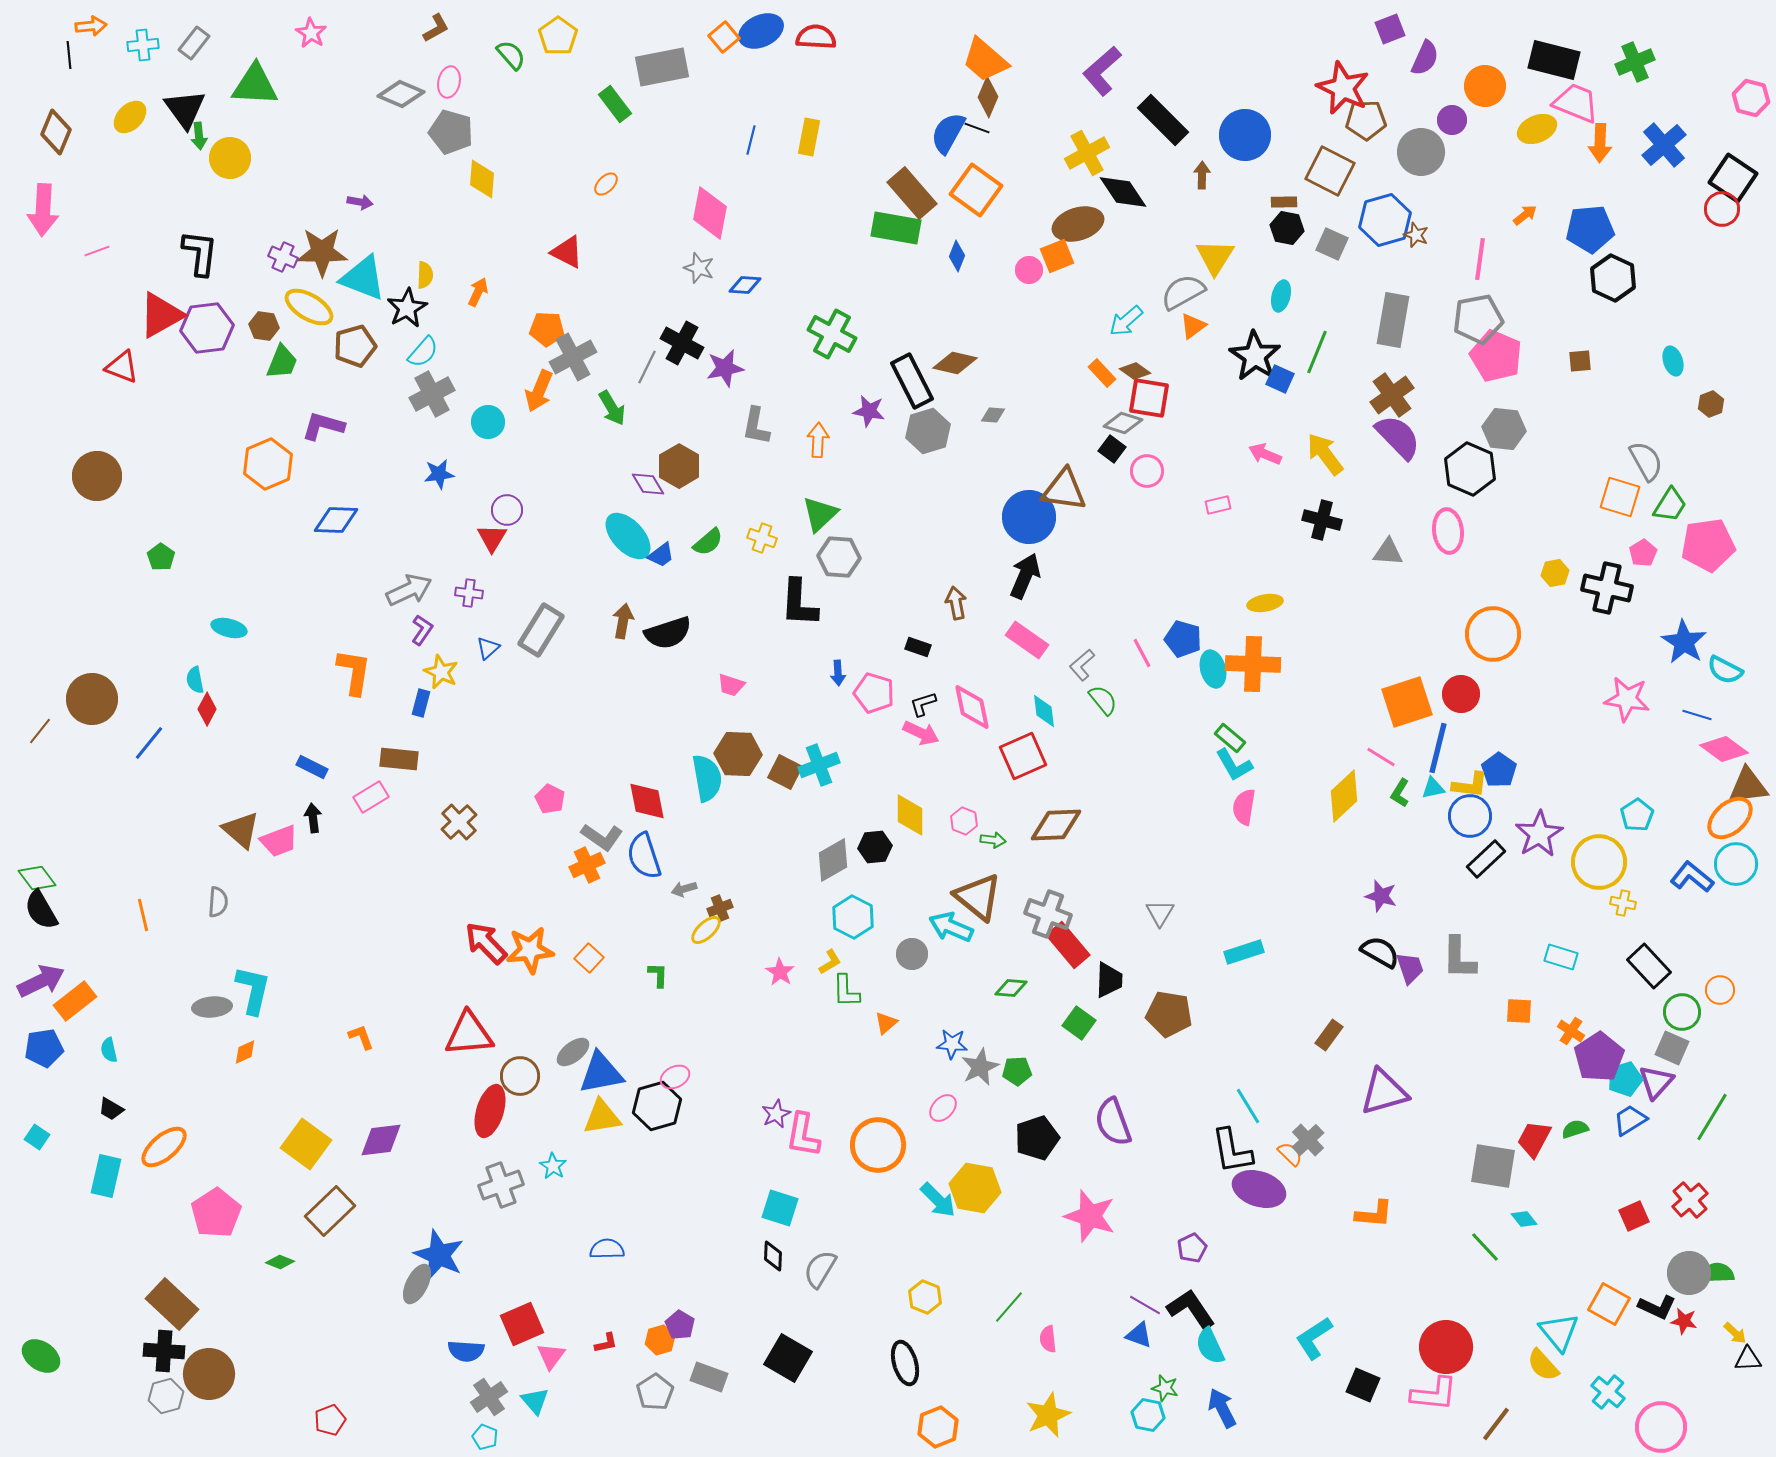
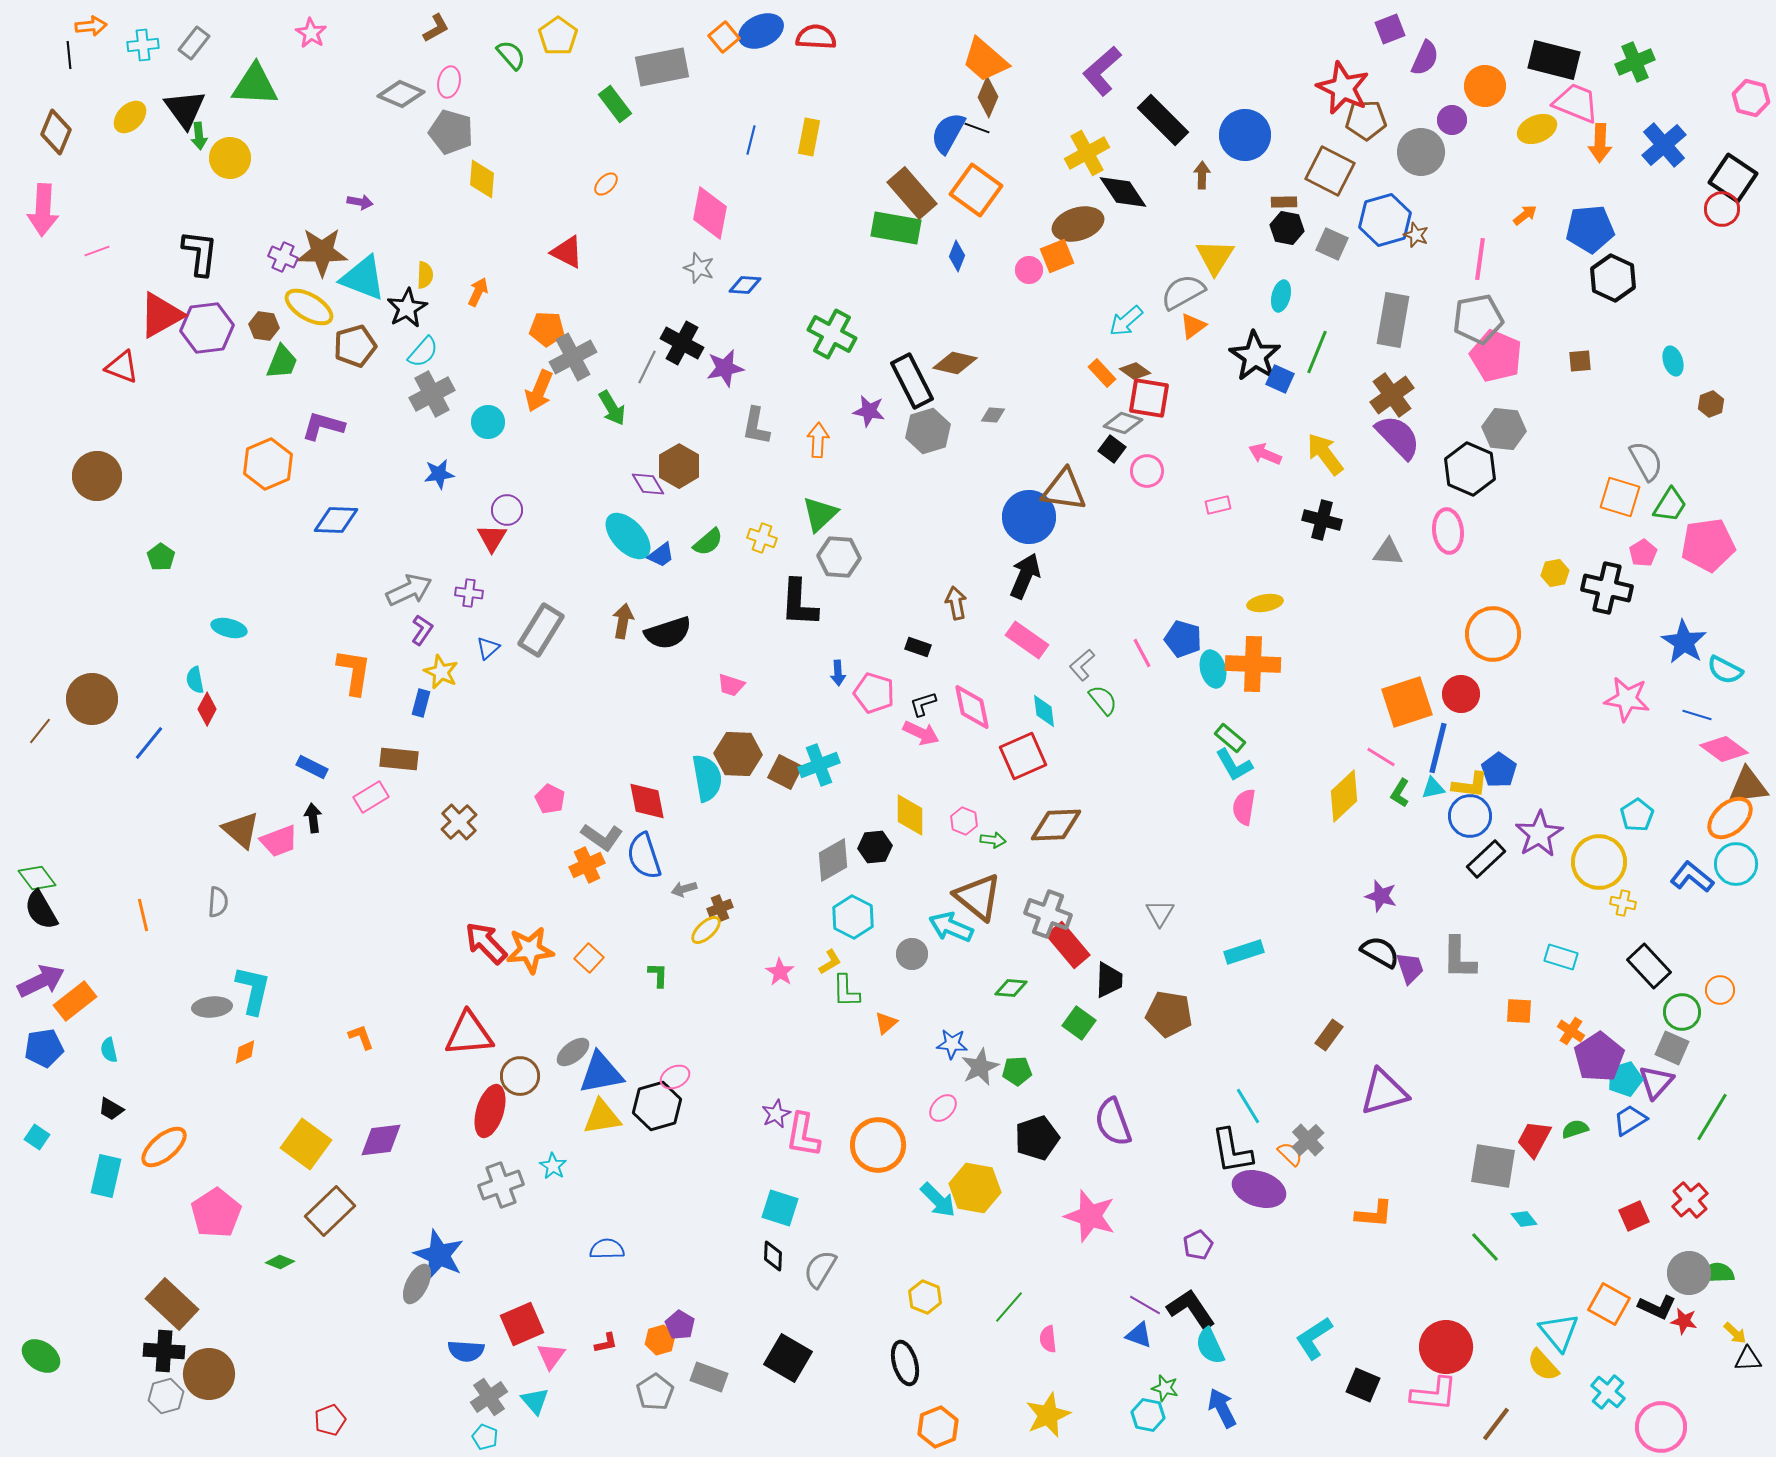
purple pentagon at (1192, 1248): moved 6 px right, 3 px up
